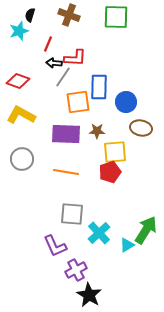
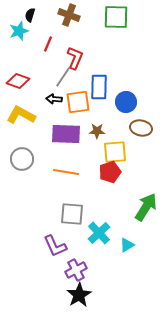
red L-shape: rotated 70 degrees counterclockwise
black arrow: moved 36 px down
green arrow: moved 23 px up
black star: moved 10 px left; rotated 10 degrees clockwise
